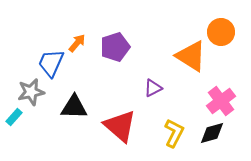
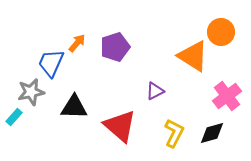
orange triangle: moved 2 px right
purple triangle: moved 2 px right, 3 px down
pink cross: moved 6 px right, 5 px up
